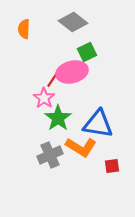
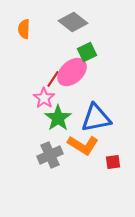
pink ellipse: rotated 28 degrees counterclockwise
blue triangle: moved 2 px left, 6 px up; rotated 20 degrees counterclockwise
orange L-shape: moved 2 px right, 2 px up
red square: moved 1 px right, 4 px up
